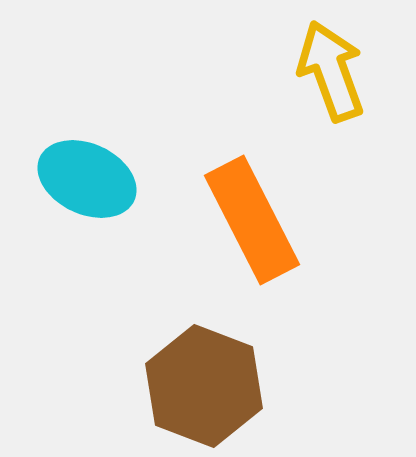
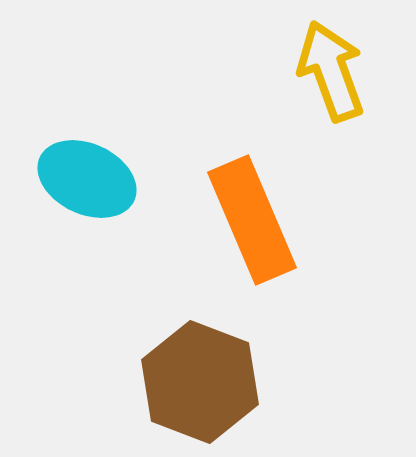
orange rectangle: rotated 4 degrees clockwise
brown hexagon: moved 4 px left, 4 px up
